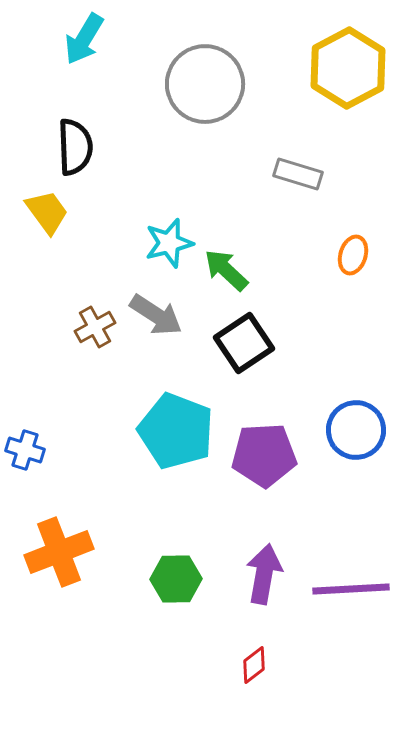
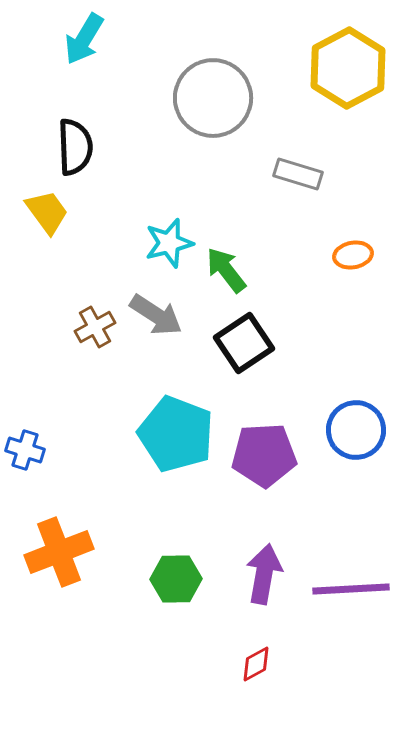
gray circle: moved 8 px right, 14 px down
orange ellipse: rotated 63 degrees clockwise
green arrow: rotated 9 degrees clockwise
cyan pentagon: moved 3 px down
red diamond: moved 2 px right, 1 px up; rotated 9 degrees clockwise
